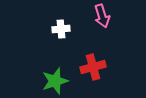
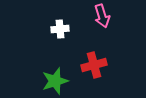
white cross: moved 1 px left
red cross: moved 1 px right, 2 px up
